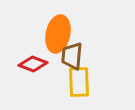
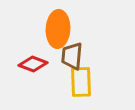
orange ellipse: moved 5 px up; rotated 9 degrees counterclockwise
yellow rectangle: moved 2 px right
